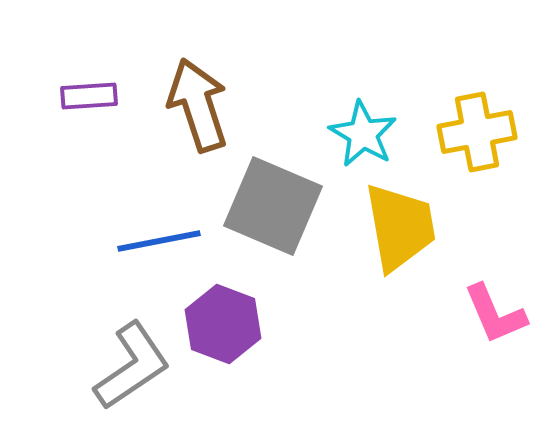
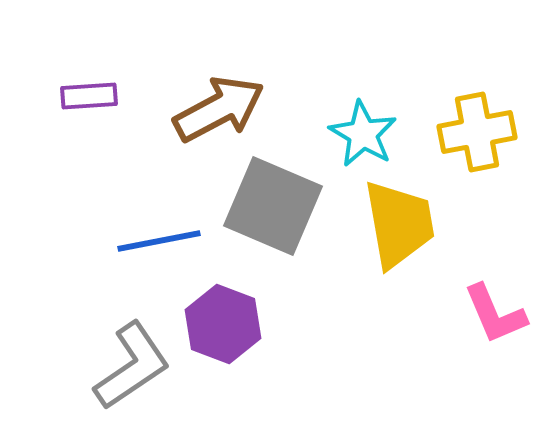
brown arrow: moved 21 px right, 4 px down; rotated 80 degrees clockwise
yellow trapezoid: moved 1 px left, 3 px up
